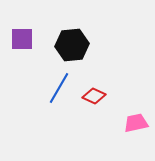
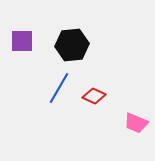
purple square: moved 2 px down
pink trapezoid: rotated 145 degrees counterclockwise
